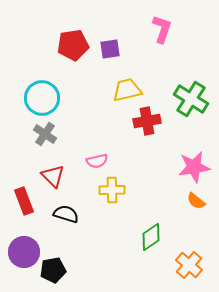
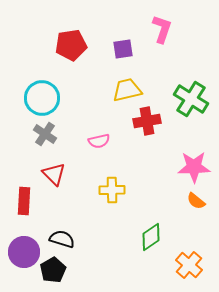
red pentagon: moved 2 px left
purple square: moved 13 px right
pink semicircle: moved 2 px right, 20 px up
pink star: rotated 8 degrees clockwise
red triangle: moved 1 px right, 2 px up
red rectangle: rotated 24 degrees clockwise
black semicircle: moved 4 px left, 25 px down
black pentagon: rotated 20 degrees counterclockwise
